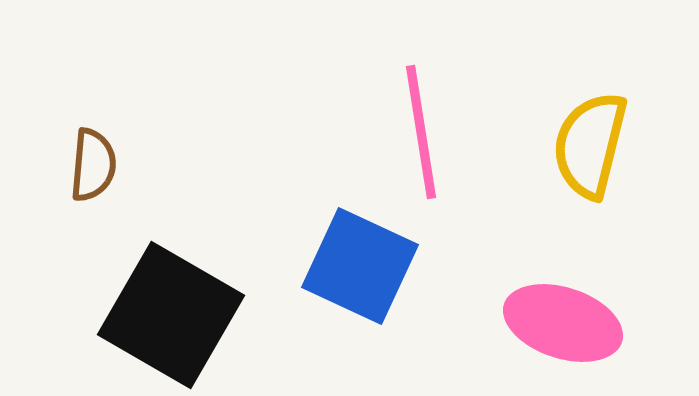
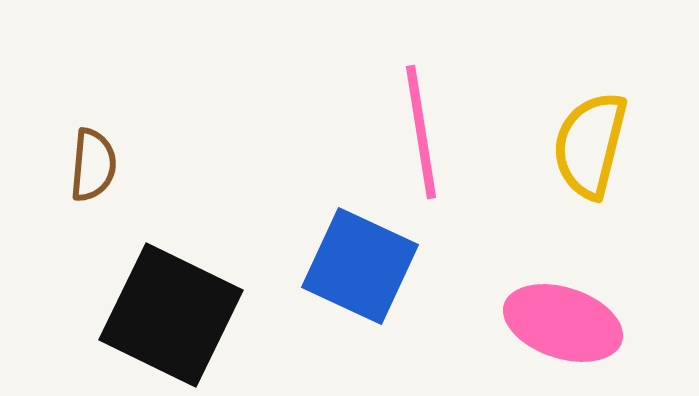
black square: rotated 4 degrees counterclockwise
